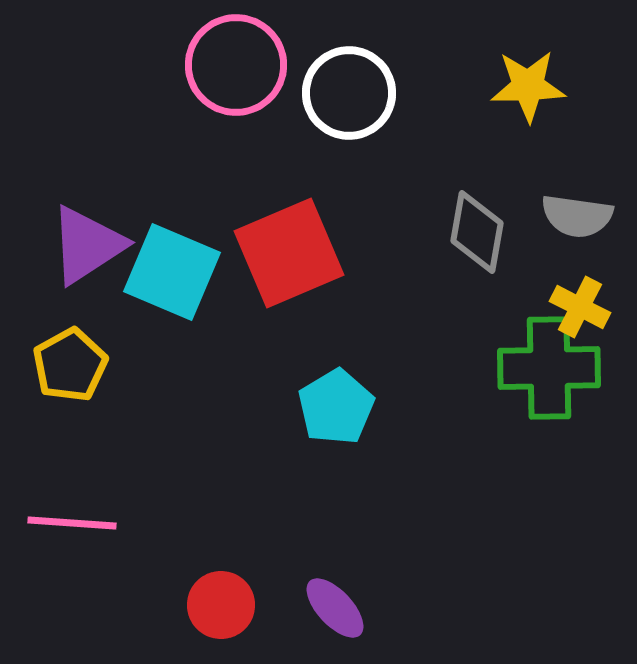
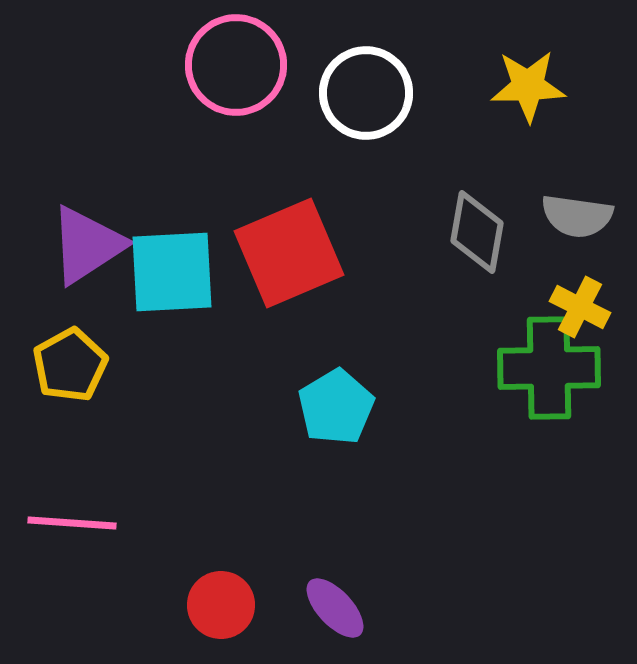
white circle: moved 17 px right
cyan square: rotated 26 degrees counterclockwise
